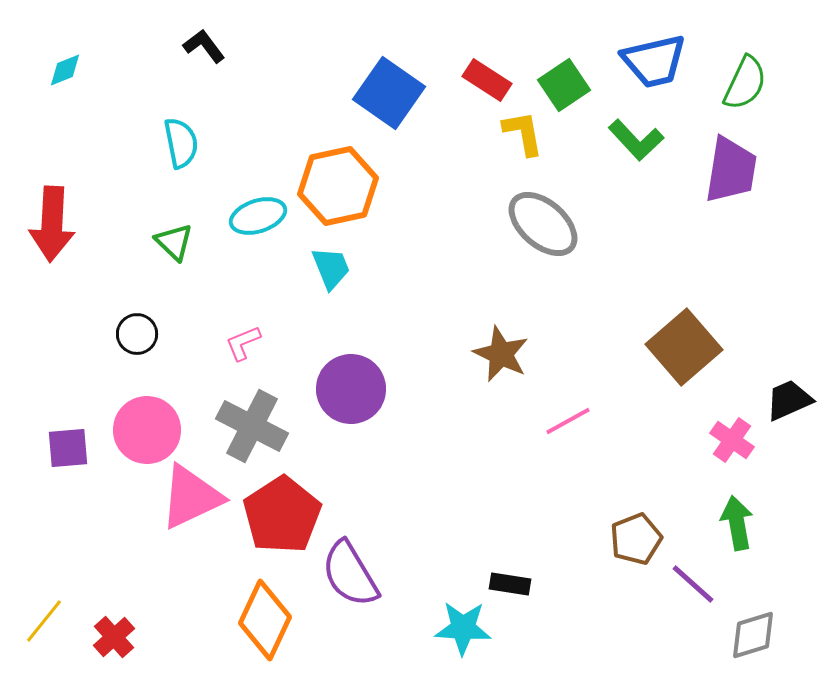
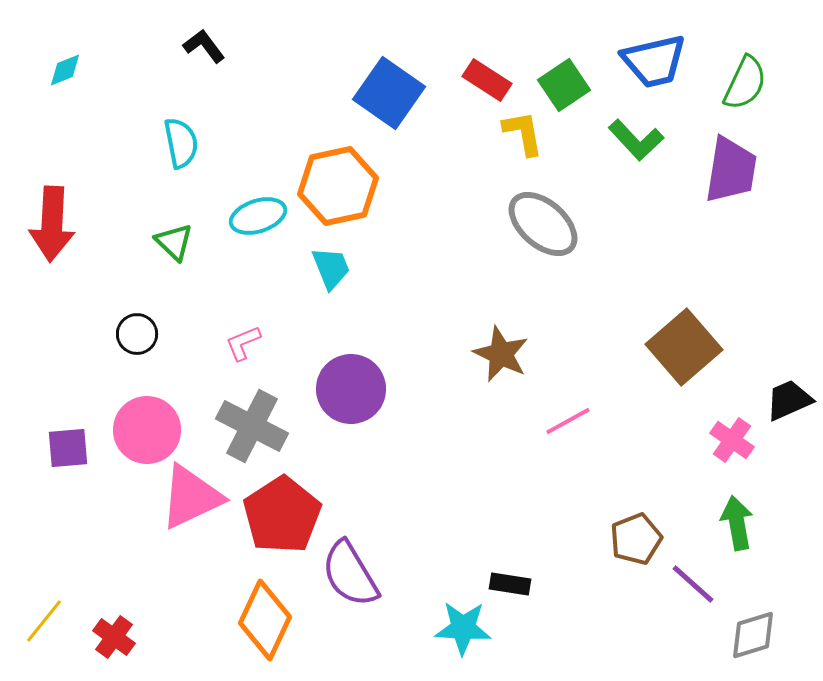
red cross: rotated 12 degrees counterclockwise
